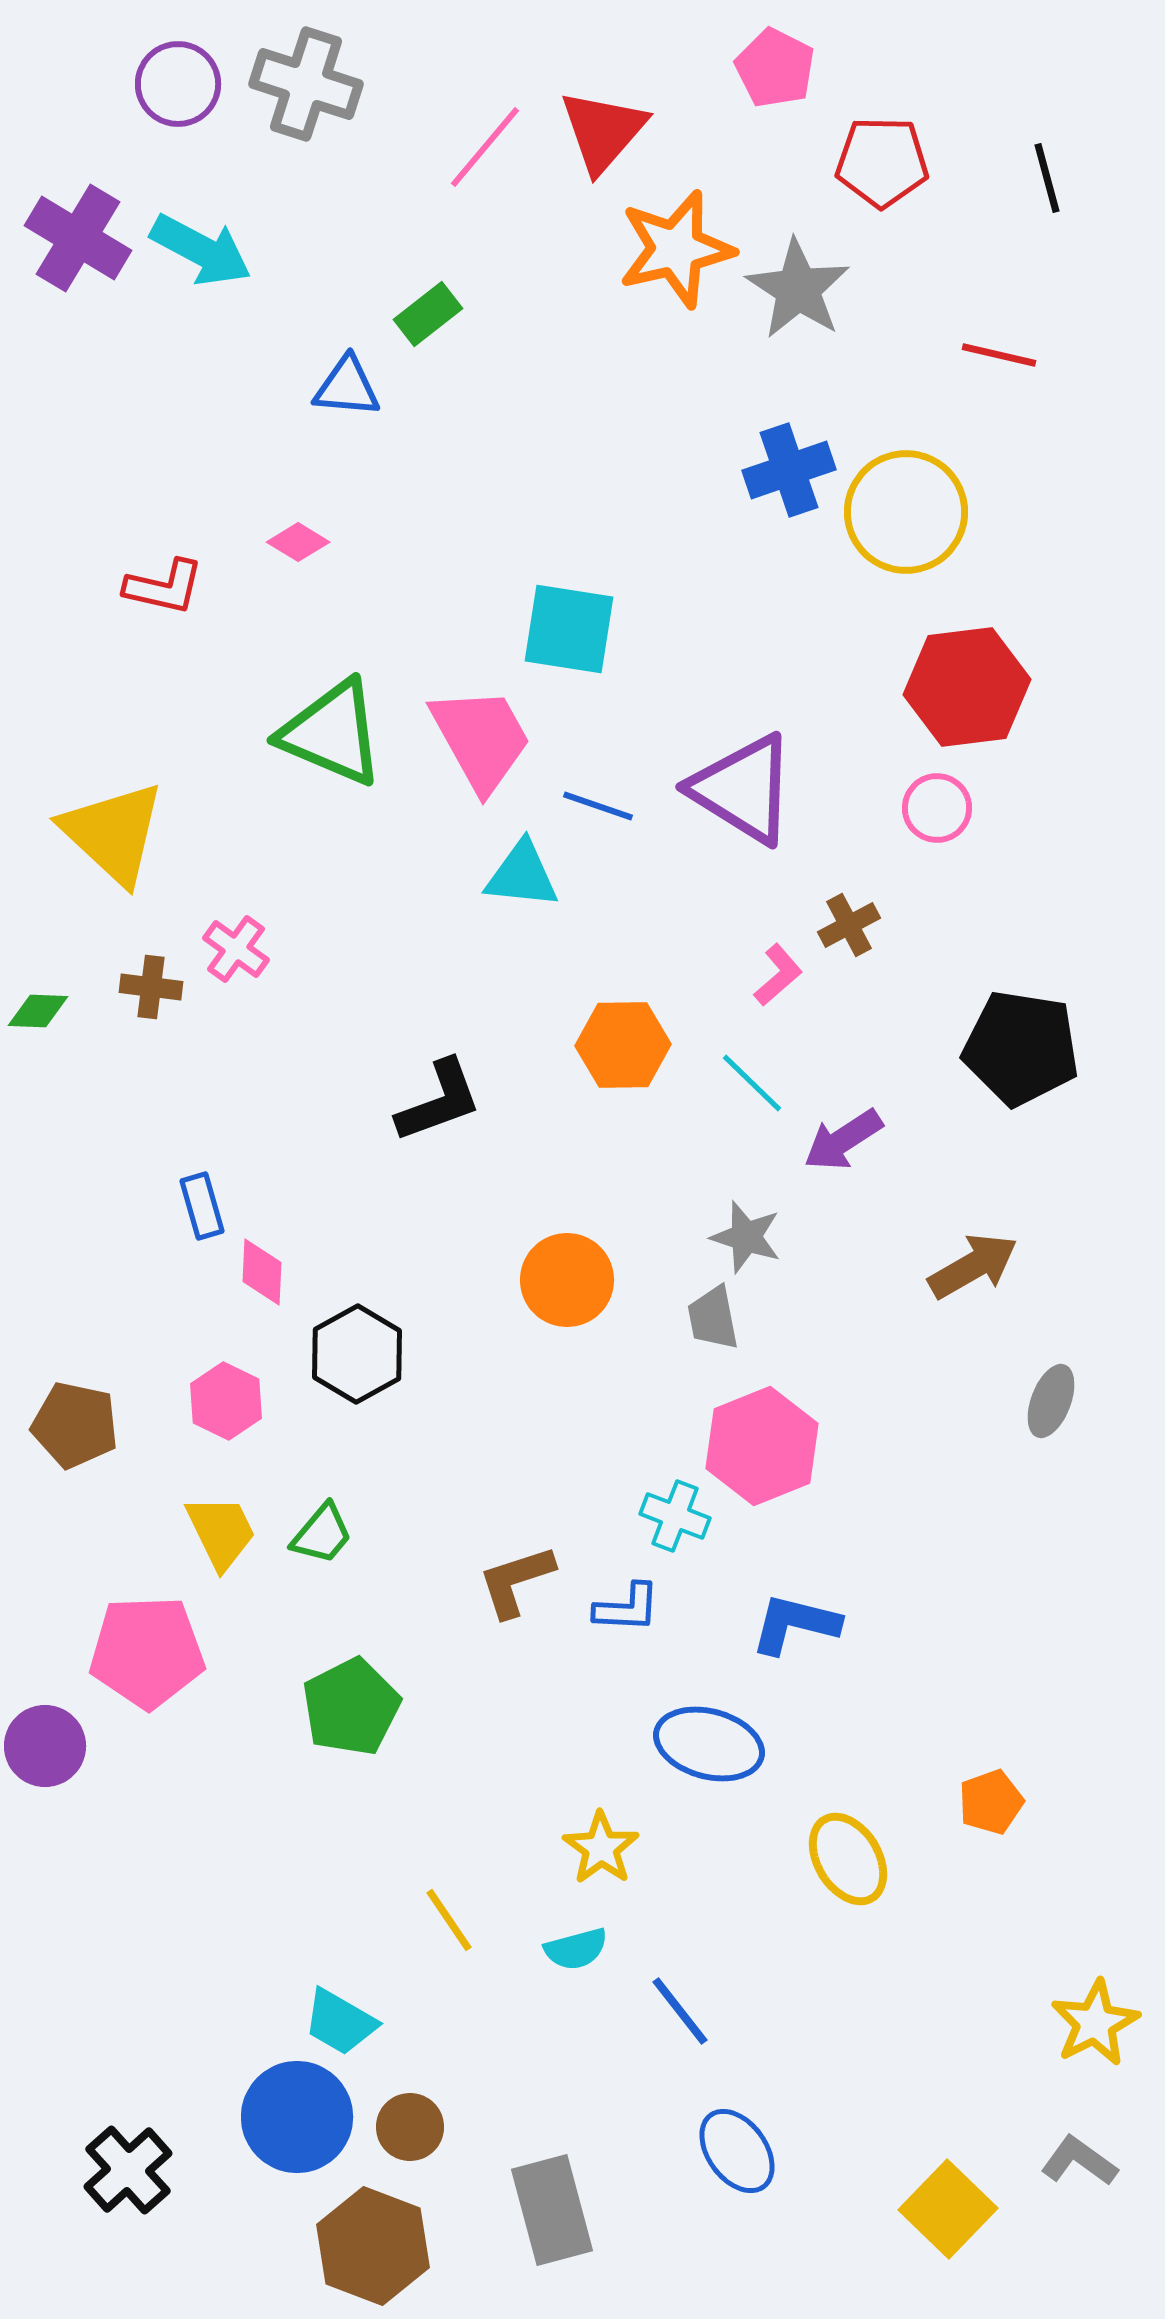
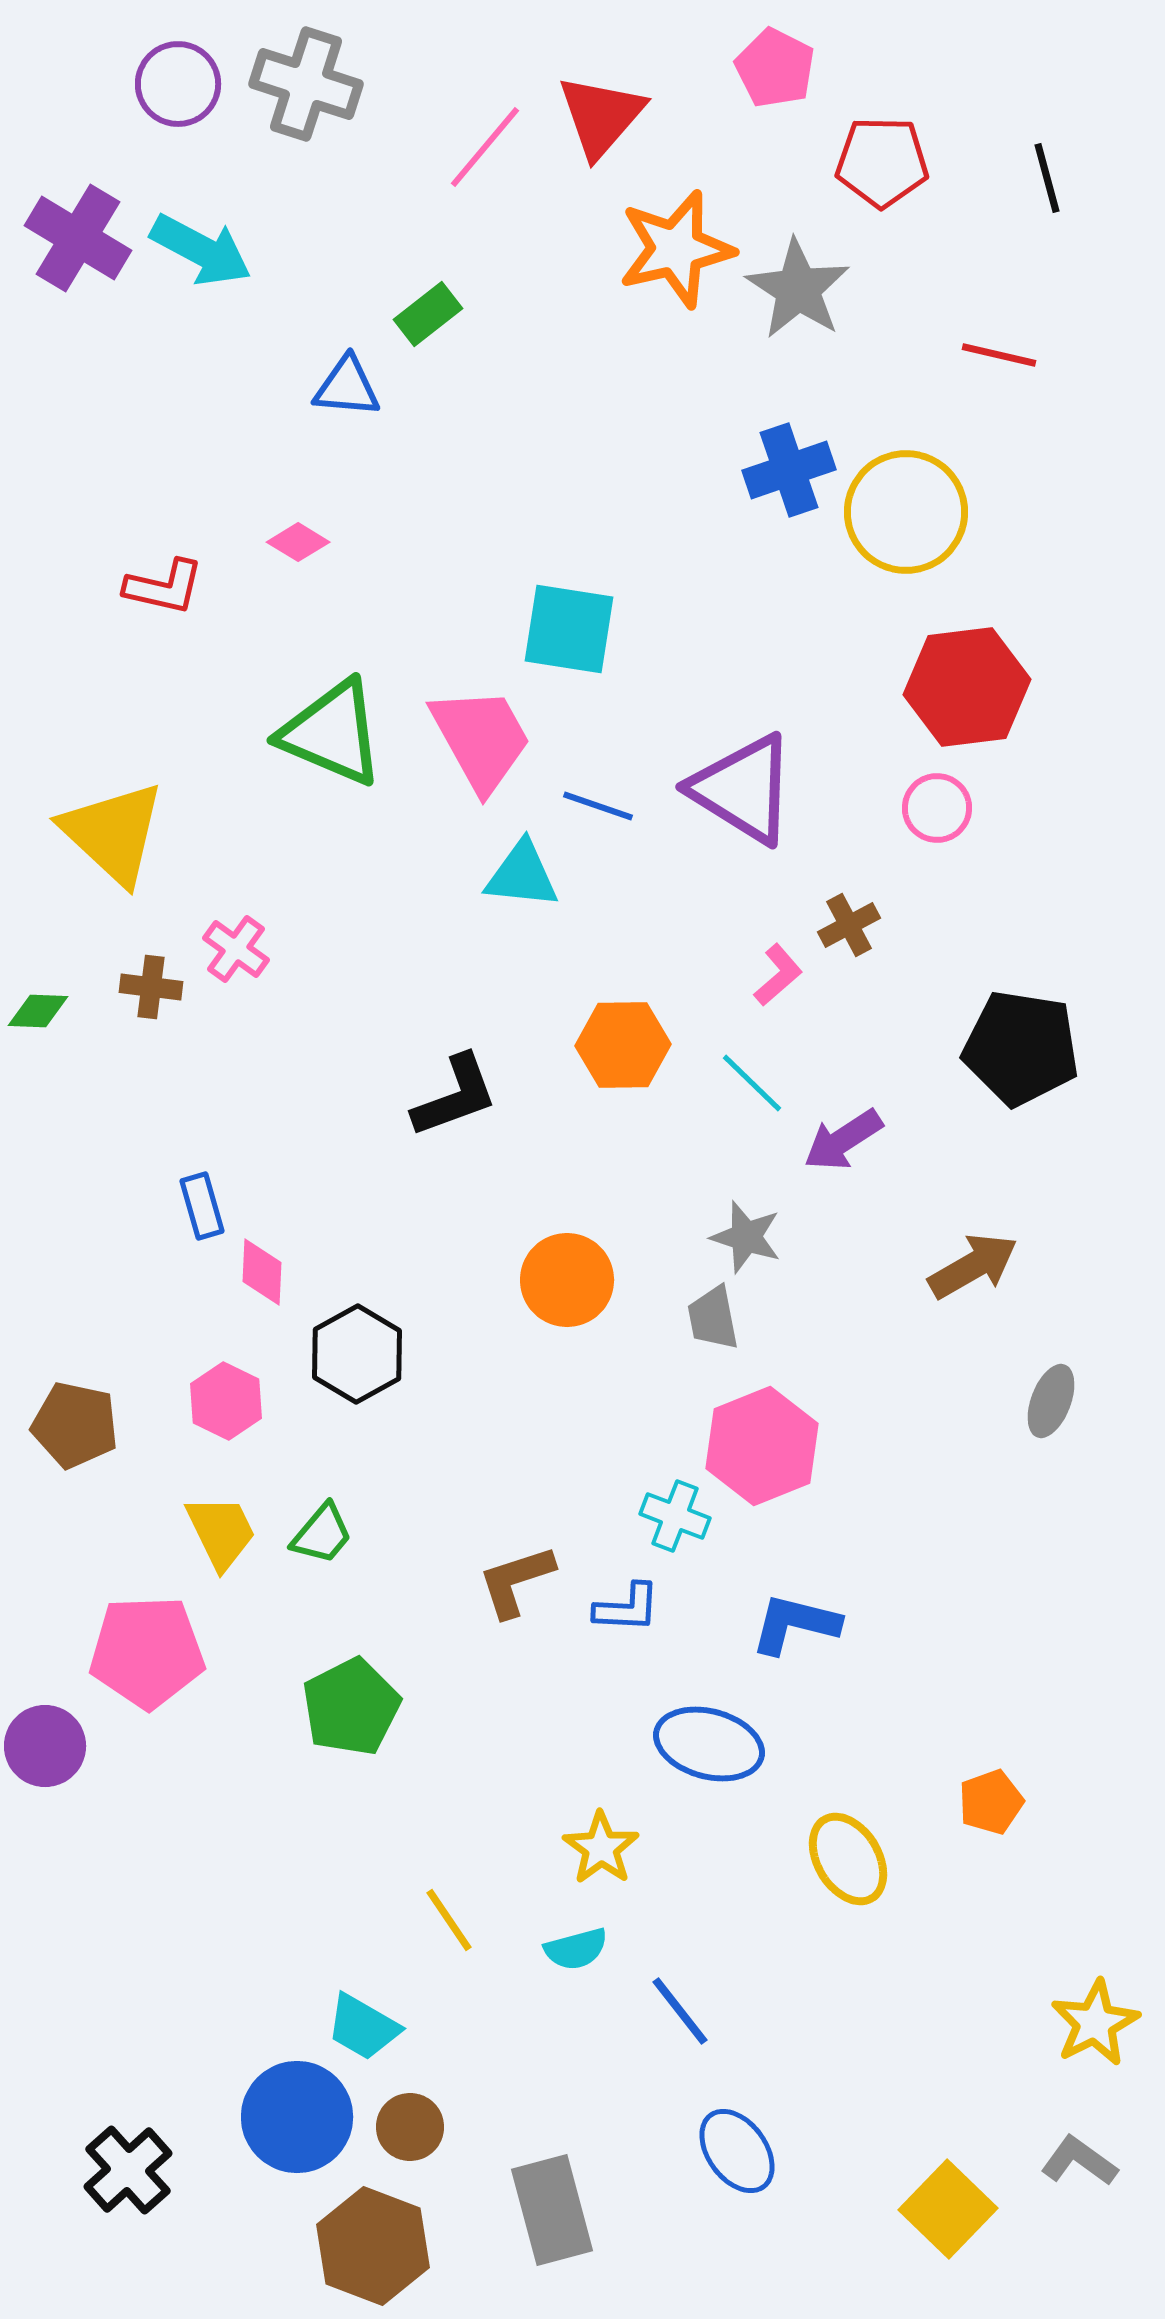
red triangle at (603, 131): moved 2 px left, 15 px up
black L-shape at (439, 1101): moved 16 px right, 5 px up
cyan trapezoid at (340, 2022): moved 23 px right, 5 px down
